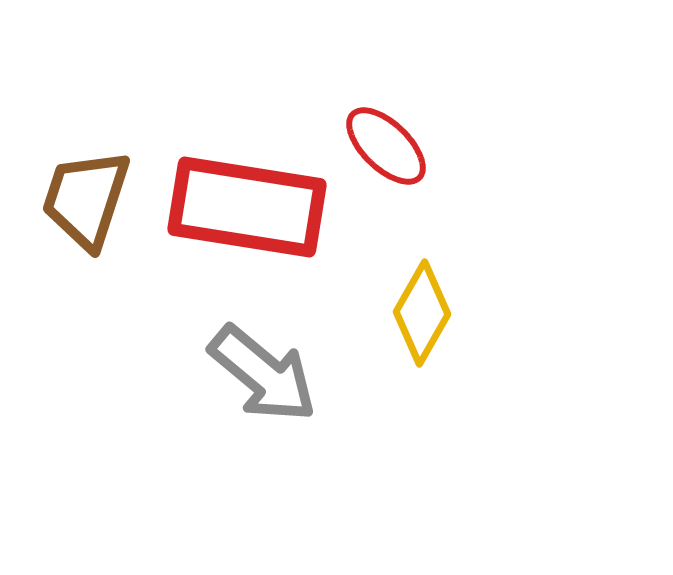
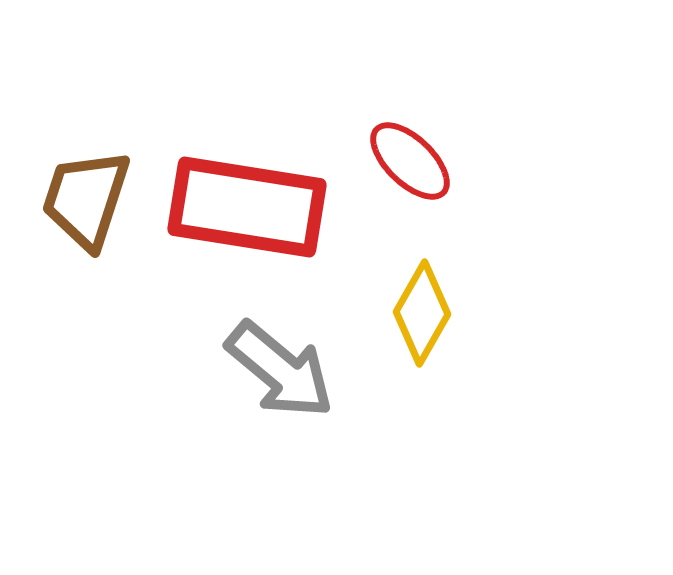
red ellipse: moved 24 px right, 15 px down
gray arrow: moved 17 px right, 4 px up
